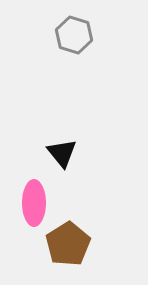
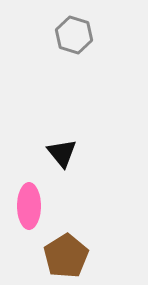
pink ellipse: moved 5 px left, 3 px down
brown pentagon: moved 2 px left, 12 px down
